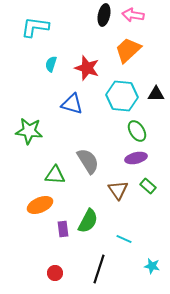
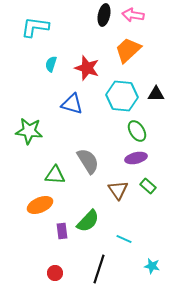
green semicircle: rotated 15 degrees clockwise
purple rectangle: moved 1 px left, 2 px down
